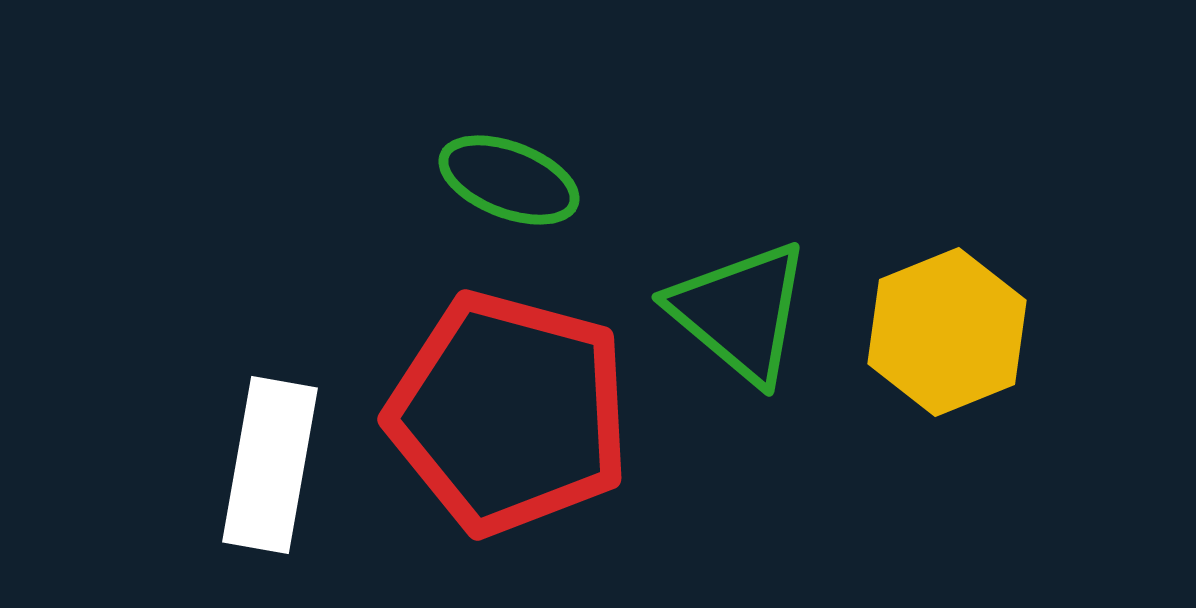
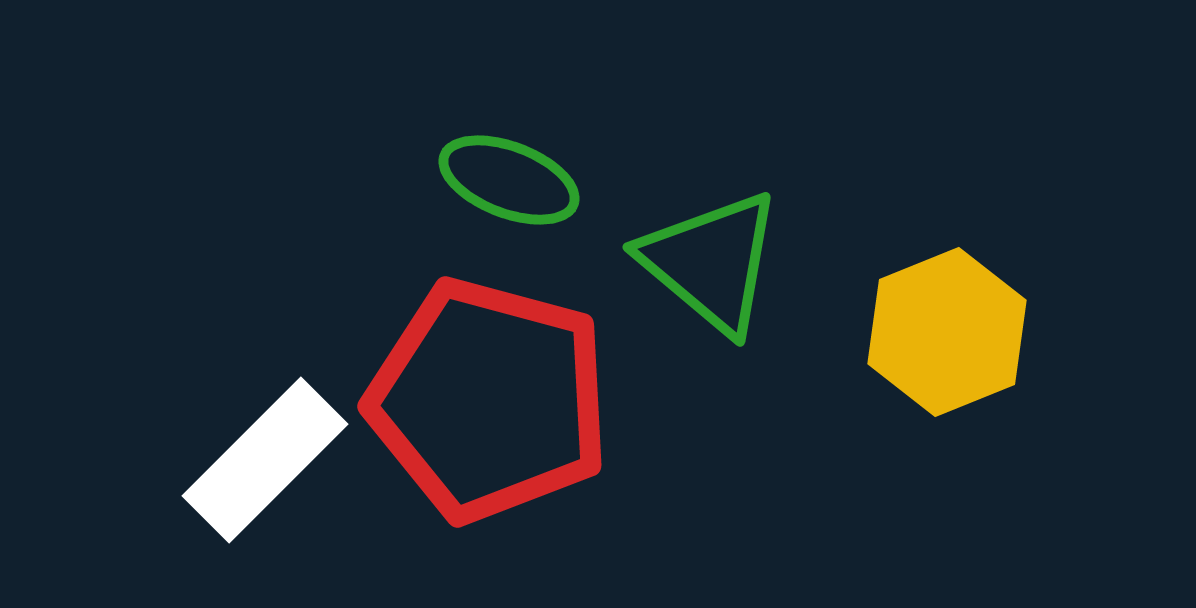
green triangle: moved 29 px left, 50 px up
red pentagon: moved 20 px left, 13 px up
white rectangle: moved 5 px left, 5 px up; rotated 35 degrees clockwise
